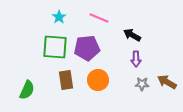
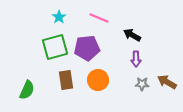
green square: rotated 20 degrees counterclockwise
